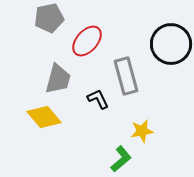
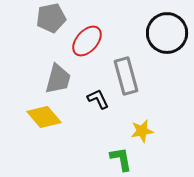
gray pentagon: moved 2 px right
black circle: moved 4 px left, 11 px up
green L-shape: rotated 60 degrees counterclockwise
